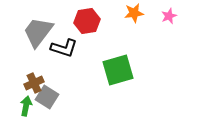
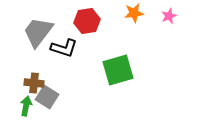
brown cross: rotated 30 degrees clockwise
